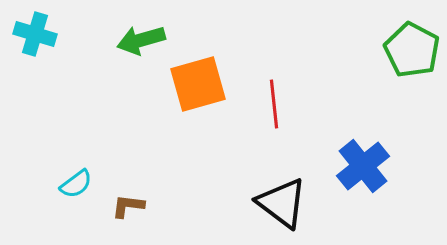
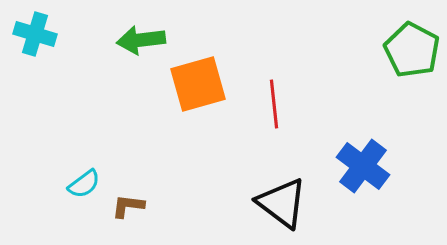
green arrow: rotated 9 degrees clockwise
blue cross: rotated 14 degrees counterclockwise
cyan semicircle: moved 8 px right
